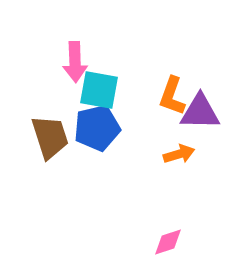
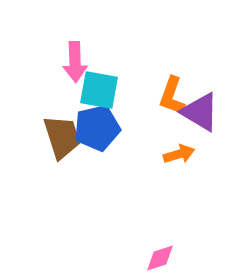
purple triangle: rotated 30 degrees clockwise
brown trapezoid: moved 12 px right
pink diamond: moved 8 px left, 16 px down
